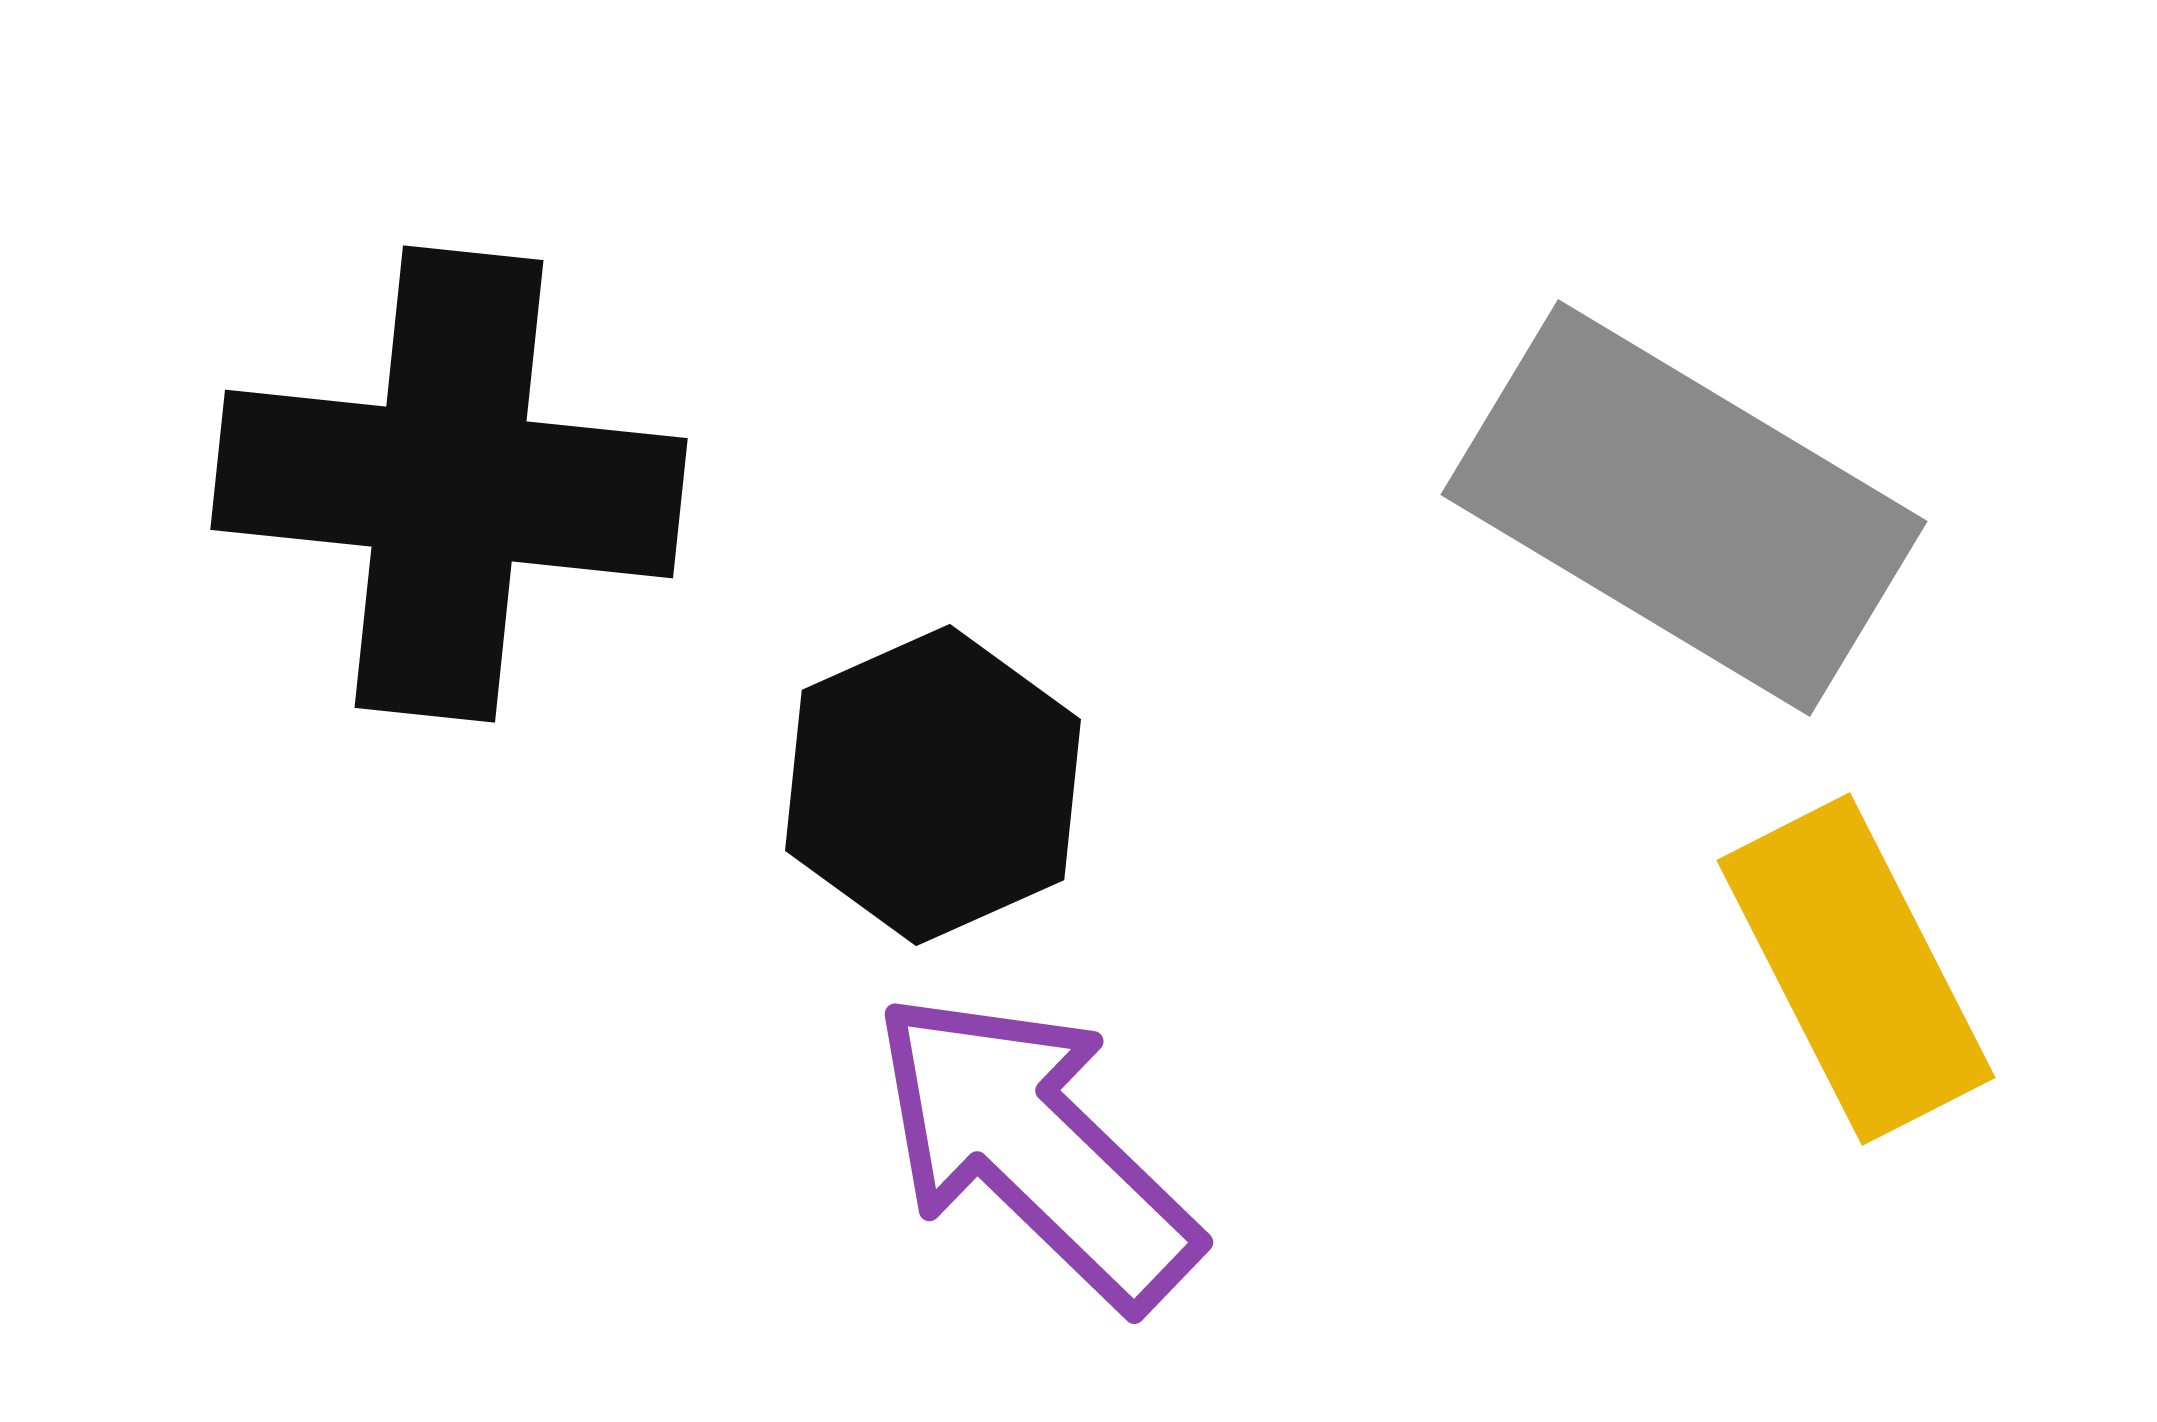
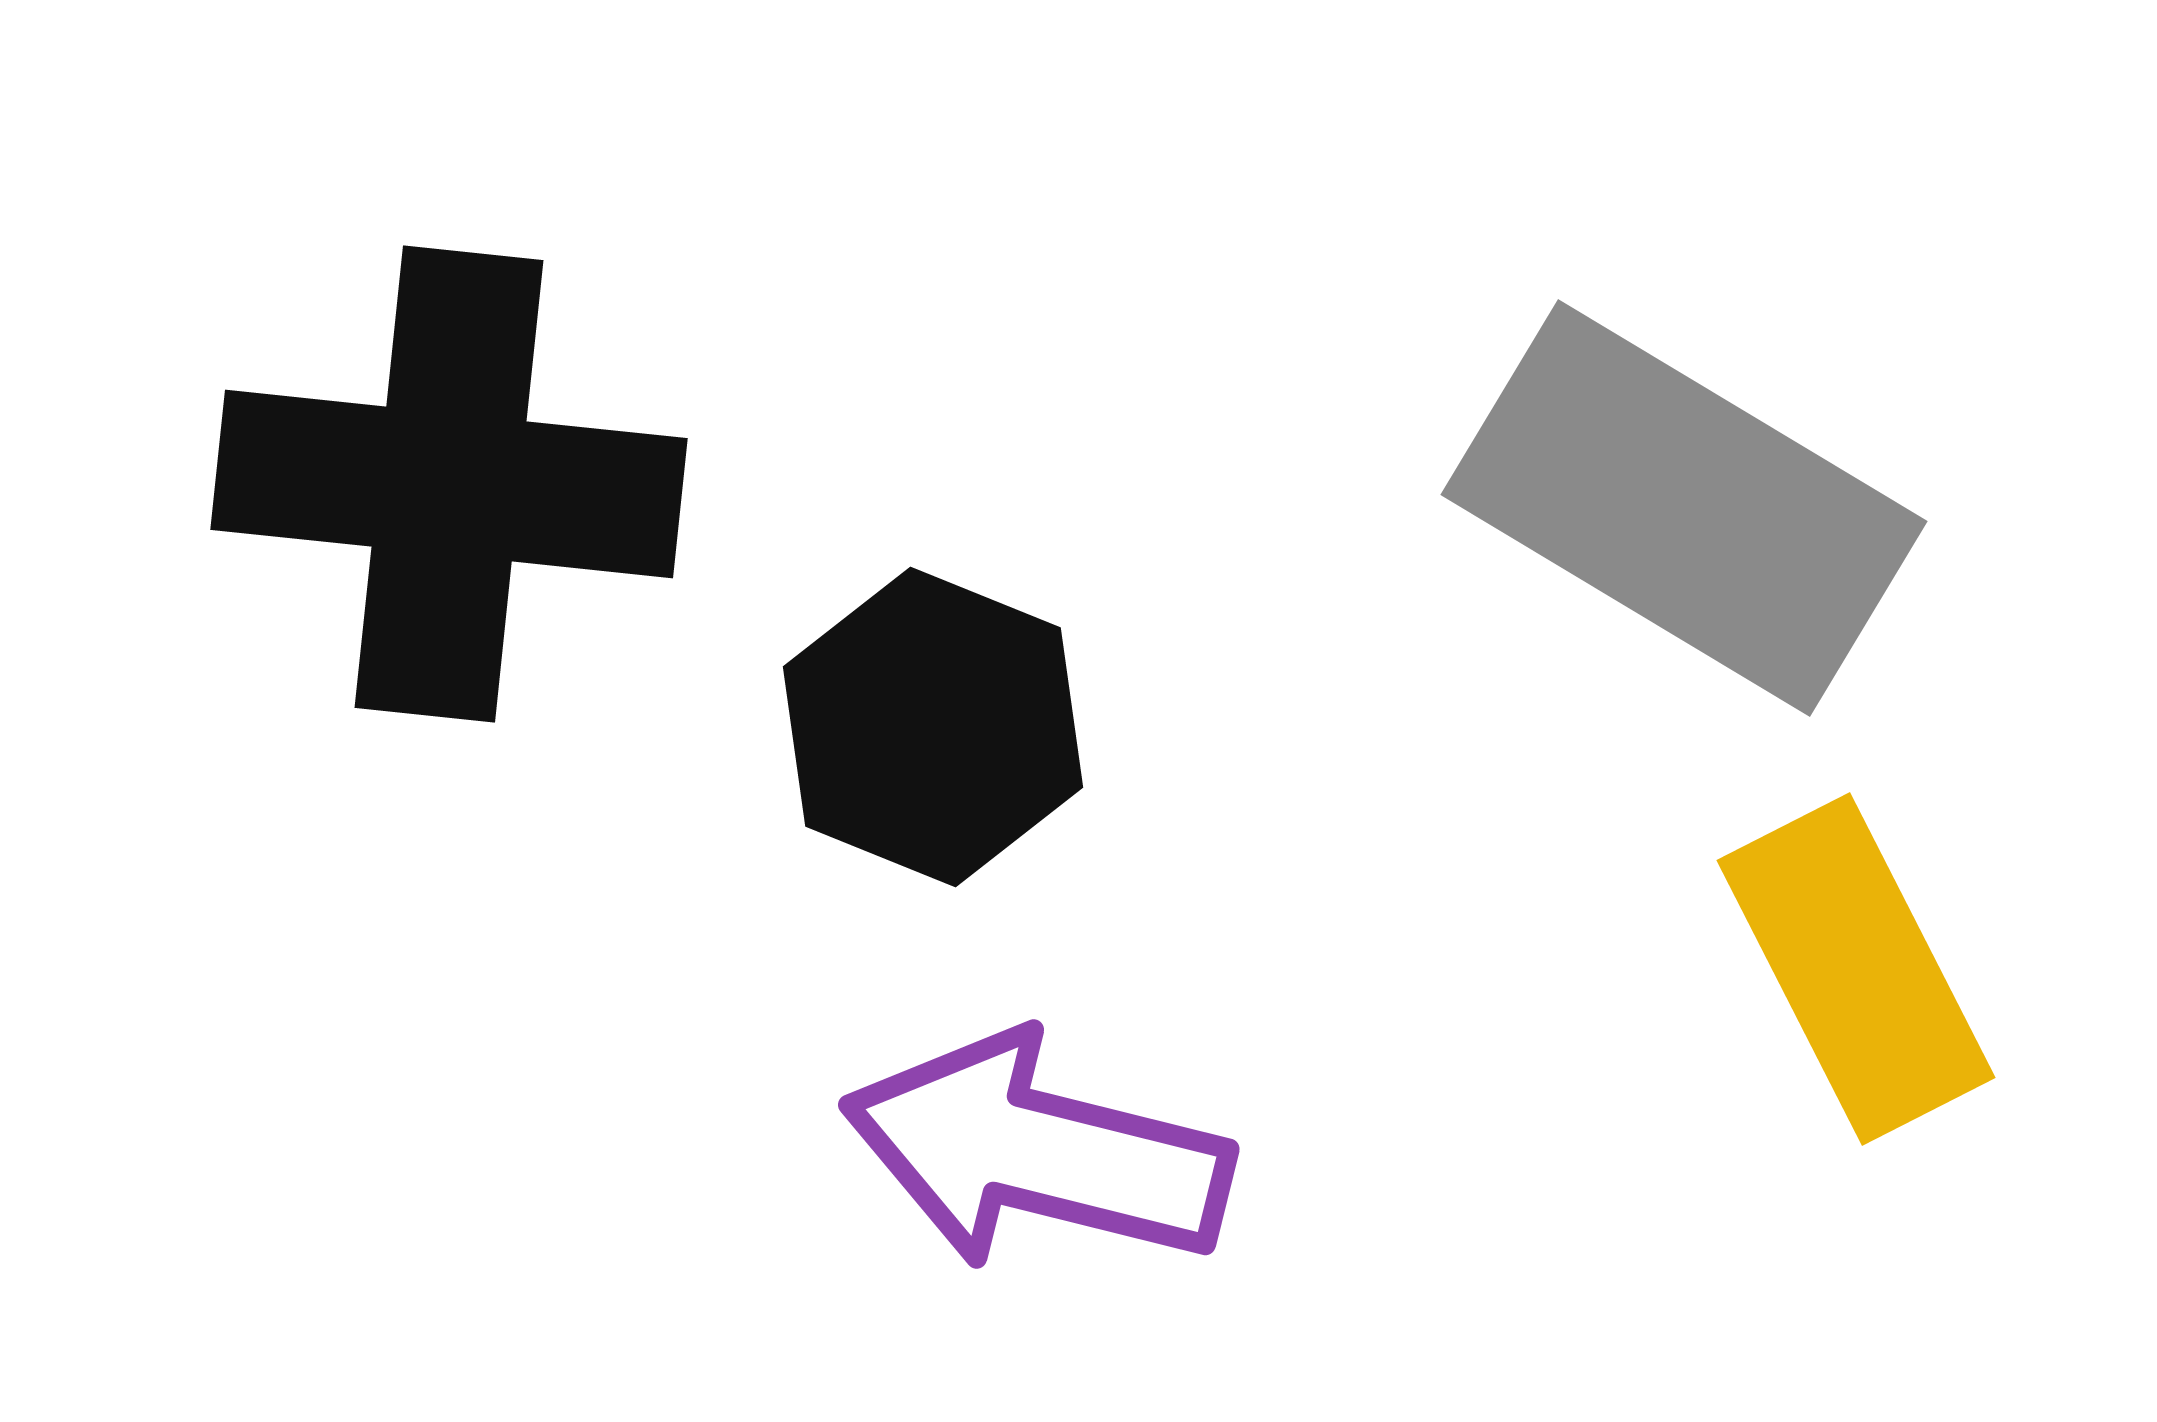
black hexagon: moved 58 px up; rotated 14 degrees counterclockwise
purple arrow: moved 2 px right, 3 px down; rotated 30 degrees counterclockwise
